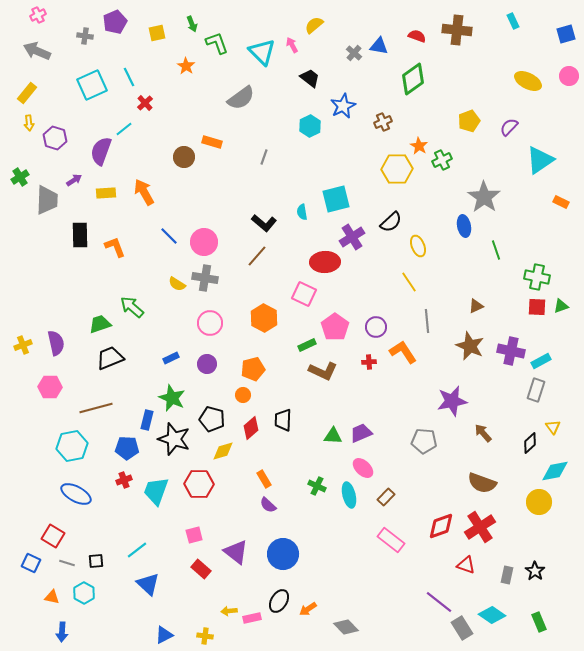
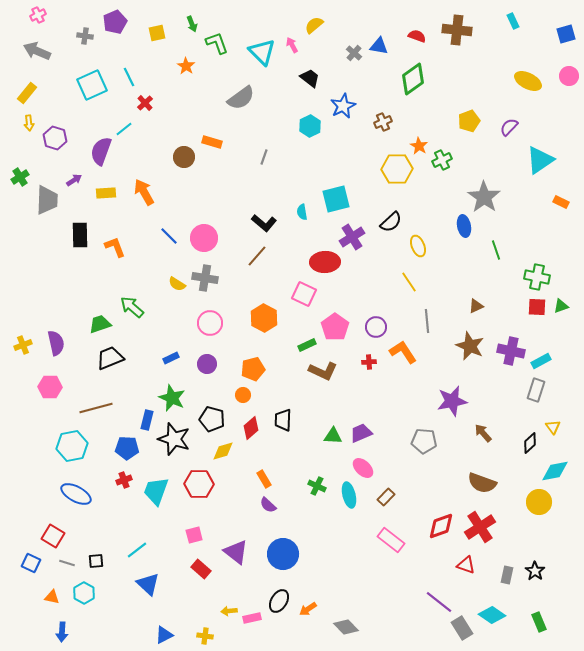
pink circle at (204, 242): moved 4 px up
